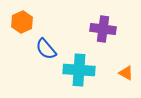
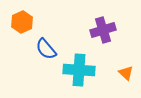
purple cross: moved 1 px down; rotated 25 degrees counterclockwise
orange triangle: rotated 14 degrees clockwise
